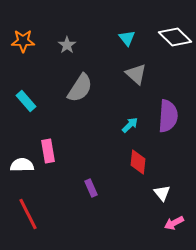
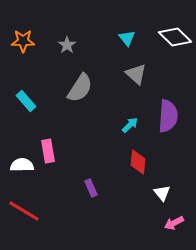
red line: moved 4 px left, 3 px up; rotated 32 degrees counterclockwise
